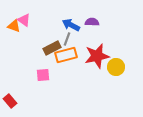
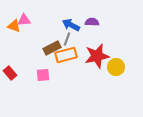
pink triangle: rotated 40 degrees counterclockwise
red rectangle: moved 28 px up
